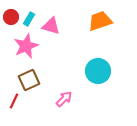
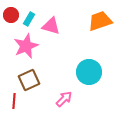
red circle: moved 2 px up
cyan circle: moved 9 px left, 1 px down
red line: rotated 21 degrees counterclockwise
